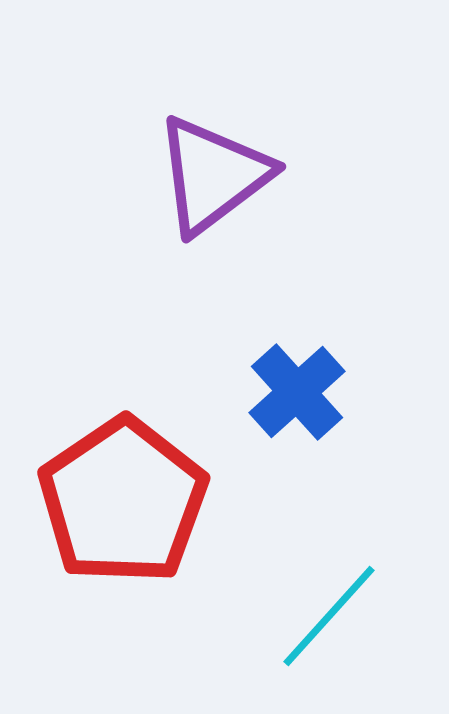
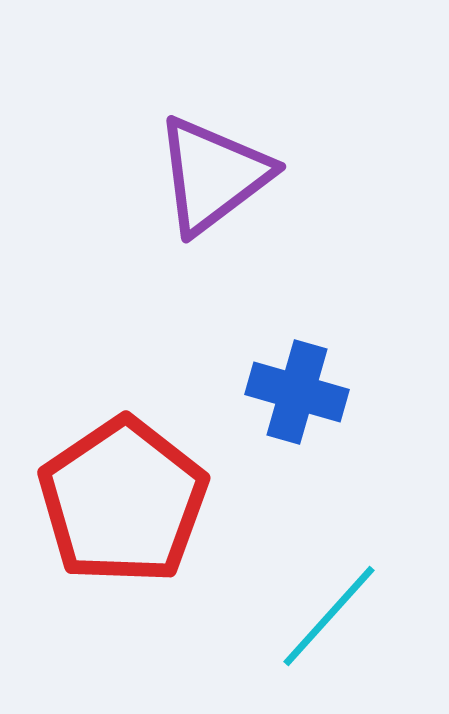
blue cross: rotated 32 degrees counterclockwise
